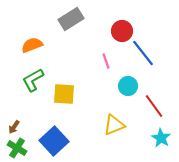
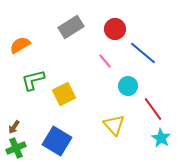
gray rectangle: moved 8 px down
red circle: moved 7 px left, 2 px up
orange semicircle: moved 12 px left; rotated 10 degrees counterclockwise
blue line: rotated 12 degrees counterclockwise
pink line: moved 1 px left; rotated 21 degrees counterclockwise
green L-shape: rotated 15 degrees clockwise
yellow square: rotated 30 degrees counterclockwise
red line: moved 1 px left, 3 px down
yellow triangle: rotated 50 degrees counterclockwise
blue square: moved 3 px right; rotated 16 degrees counterclockwise
green cross: moved 1 px left; rotated 36 degrees clockwise
